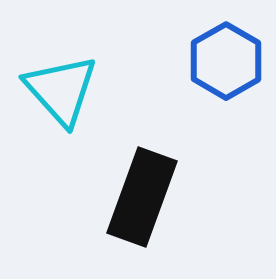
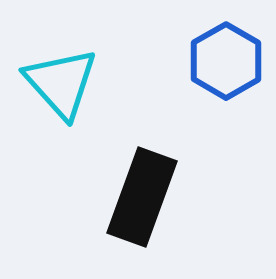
cyan triangle: moved 7 px up
